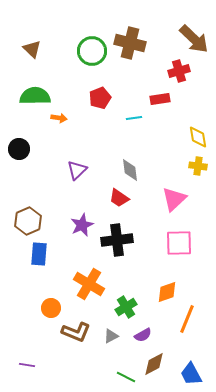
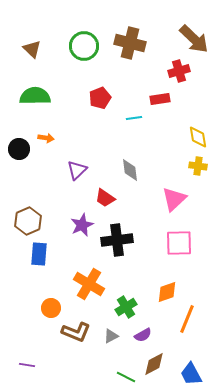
green circle: moved 8 px left, 5 px up
orange arrow: moved 13 px left, 20 px down
red trapezoid: moved 14 px left
